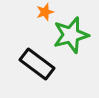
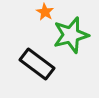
orange star: rotated 24 degrees counterclockwise
